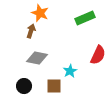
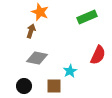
orange star: moved 1 px up
green rectangle: moved 2 px right, 1 px up
